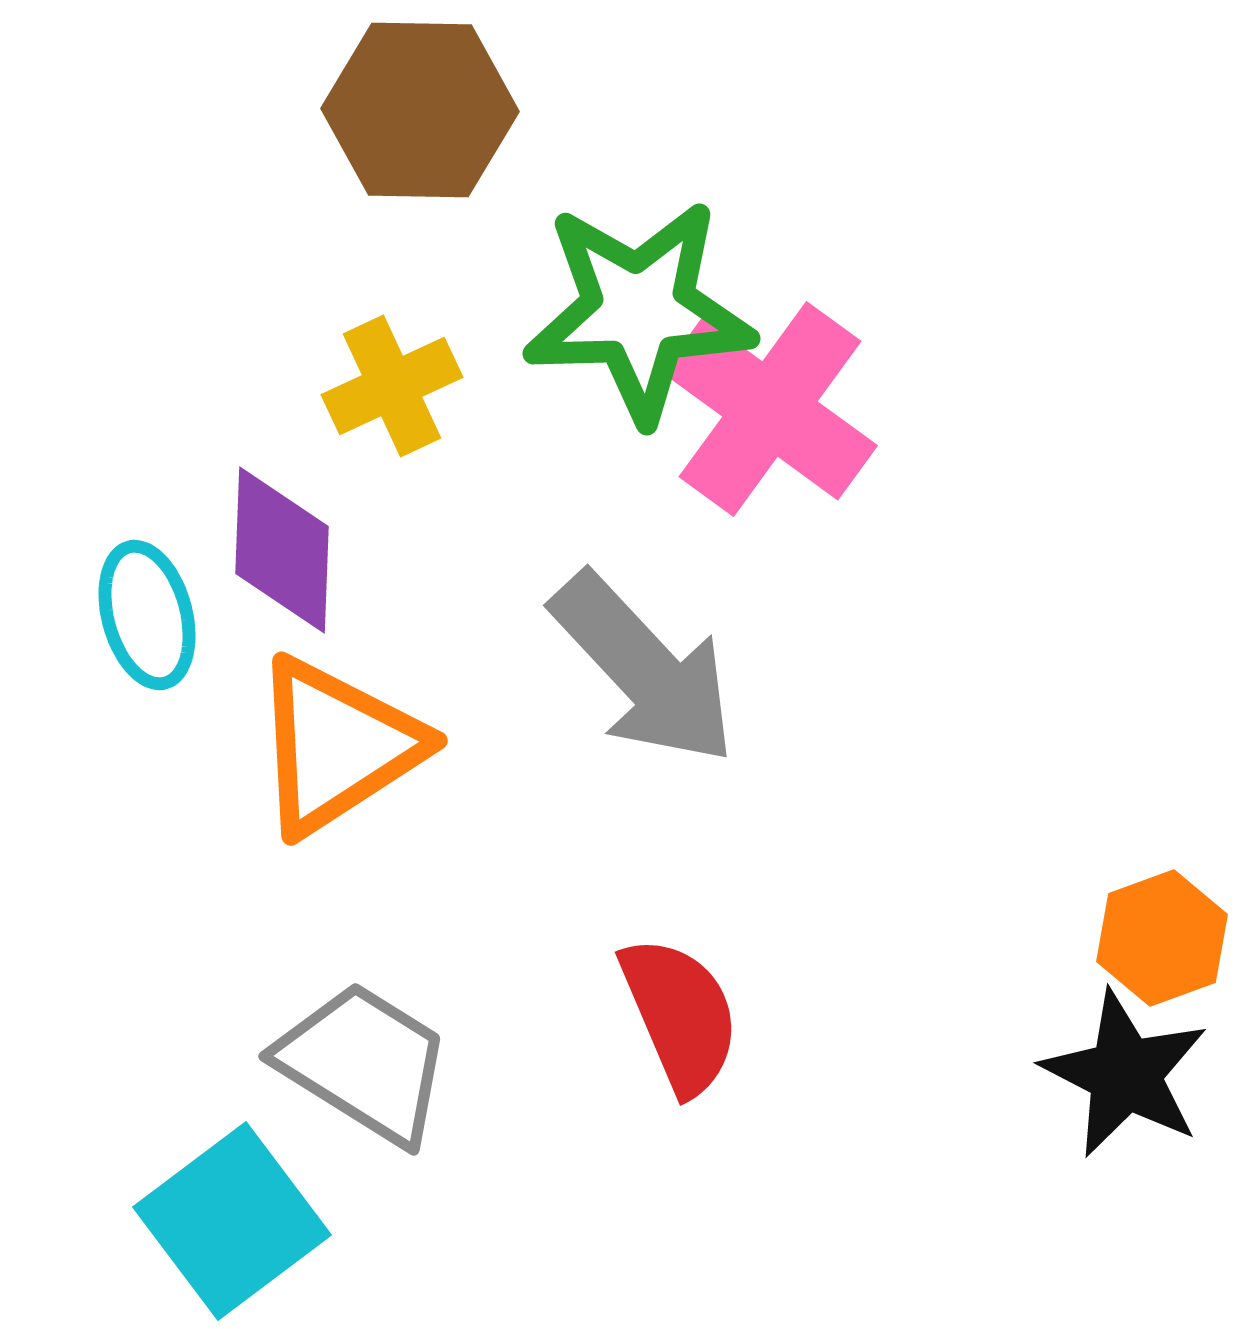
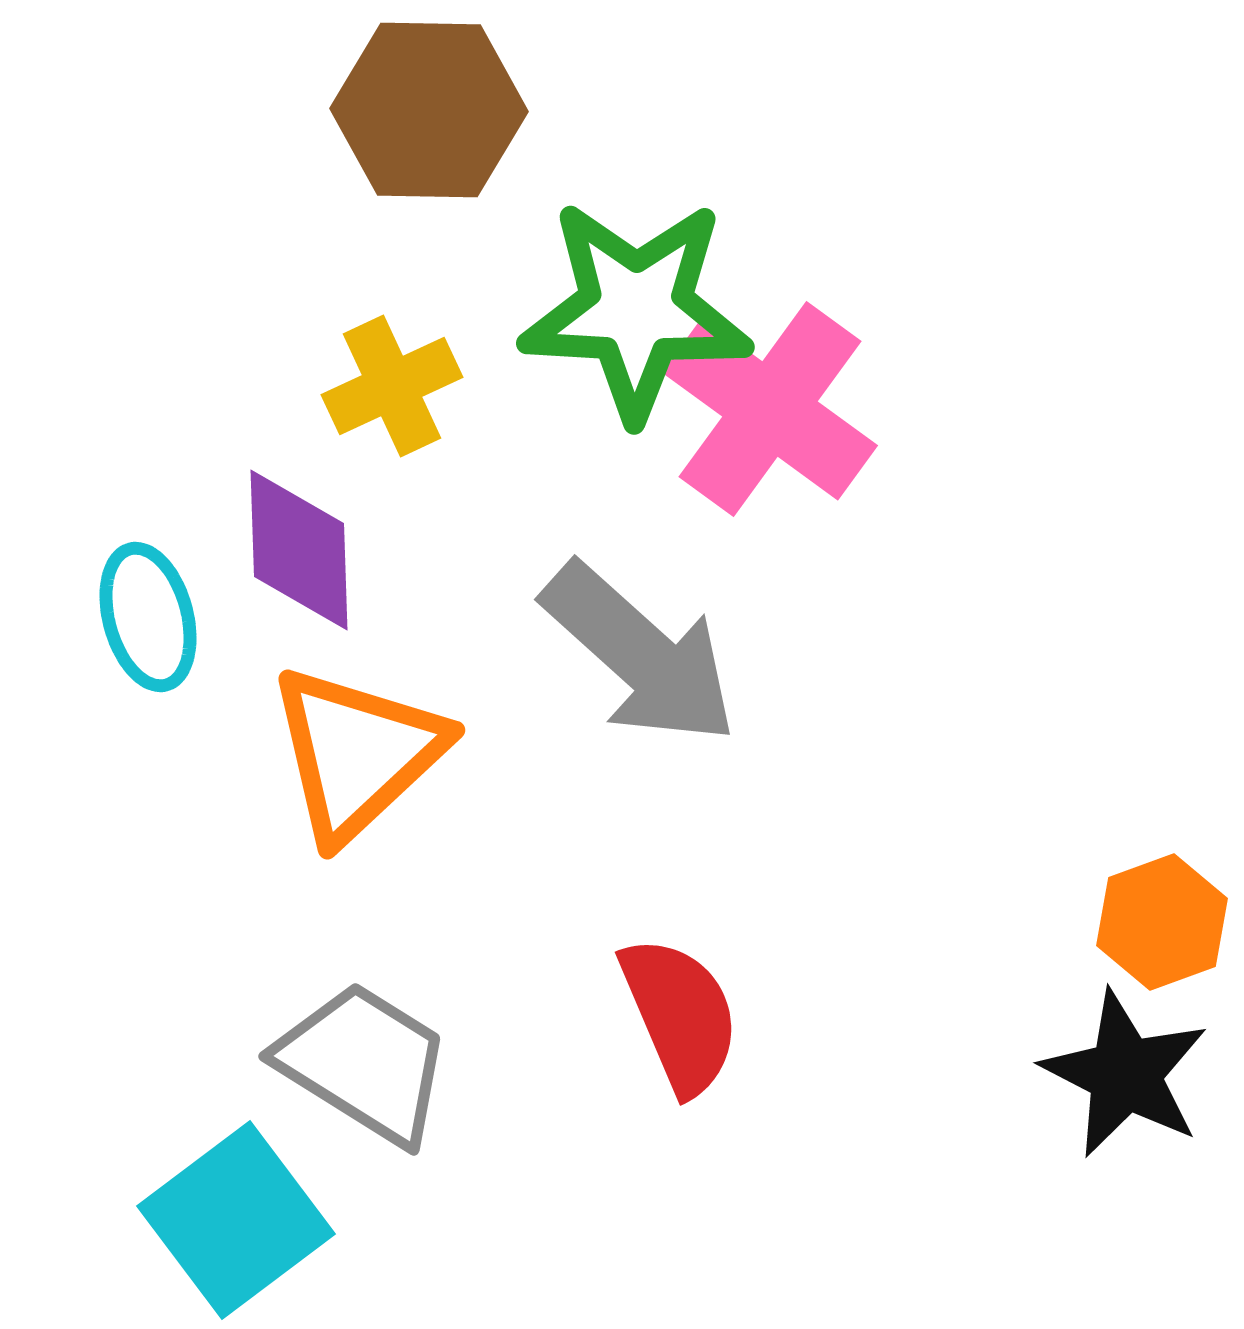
brown hexagon: moved 9 px right
green star: moved 3 px left, 1 px up; rotated 5 degrees clockwise
purple diamond: moved 17 px right; rotated 4 degrees counterclockwise
cyan ellipse: moved 1 px right, 2 px down
gray arrow: moved 4 px left, 15 px up; rotated 5 degrees counterclockwise
orange triangle: moved 20 px right, 7 px down; rotated 10 degrees counterclockwise
orange hexagon: moved 16 px up
cyan square: moved 4 px right, 1 px up
